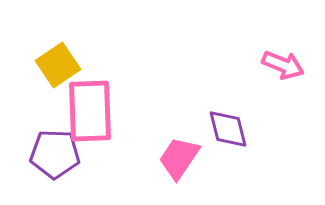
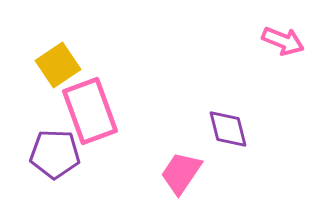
pink arrow: moved 24 px up
pink rectangle: rotated 18 degrees counterclockwise
pink trapezoid: moved 2 px right, 15 px down
